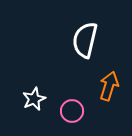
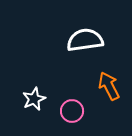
white semicircle: rotated 69 degrees clockwise
orange arrow: rotated 44 degrees counterclockwise
